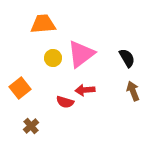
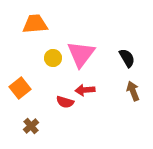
orange trapezoid: moved 8 px left
pink triangle: rotated 16 degrees counterclockwise
